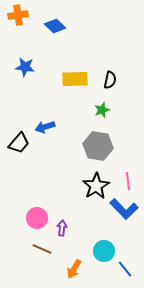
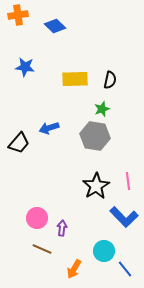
green star: moved 1 px up
blue arrow: moved 4 px right, 1 px down
gray hexagon: moved 3 px left, 10 px up
blue L-shape: moved 8 px down
